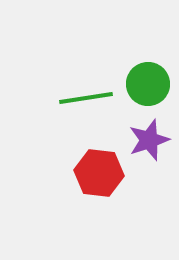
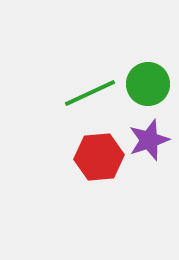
green line: moved 4 px right, 5 px up; rotated 16 degrees counterclockwise
red hexagon: moved 16 px up; rotated 12 degrees counterclockwise
